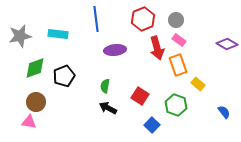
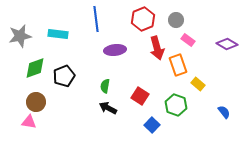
pink rectangle: moved 9 px right
